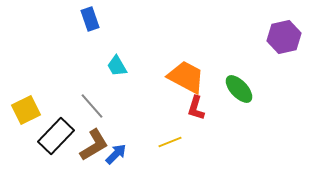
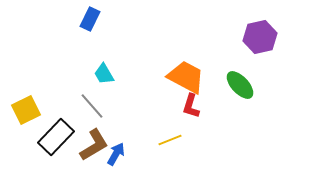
blue rectangle: rotated 45 degrees clockwise
purple hexagon: moved 24 px left
cyan trapezoid: moved 13 px left, 8 px down
green ellipse: moved 1 px right, 4 px up
red L-shape: moved 5 px left, 2 px up
black rectangle: moved 1 px down
yellow line: moved 2 px up
blue arrow: rotated 15 degrees counterclockwise
